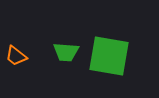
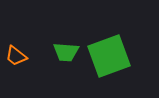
green square: rotated 30 degrees counterclockwise
